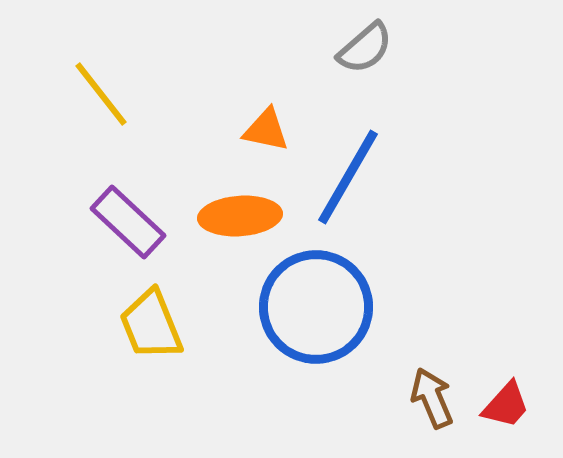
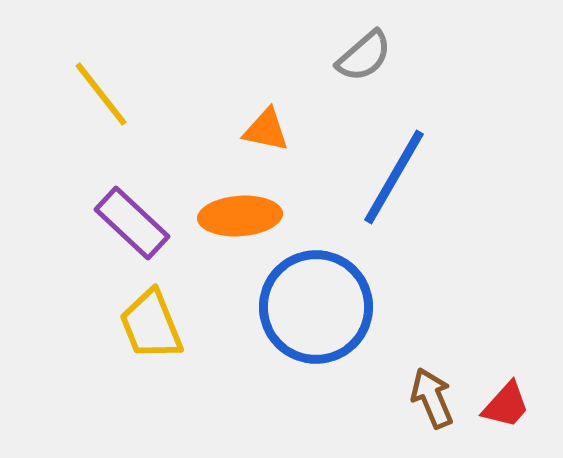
gray semicircle: moved 1 px left, 8 px down
blue line: moved 46 px right
purple rectangle: moved 4 px right, 1 px down
